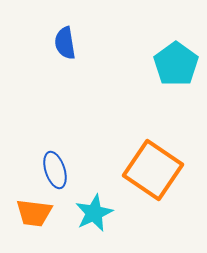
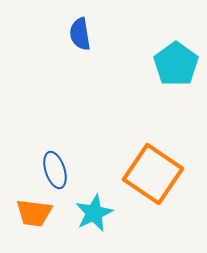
blue semicircle: moved 15 px right, 9 px up
orange square: moved 4 px down
